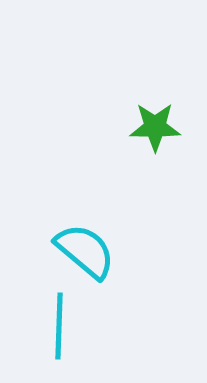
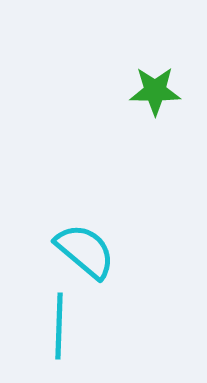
green star: moved 36 px up
